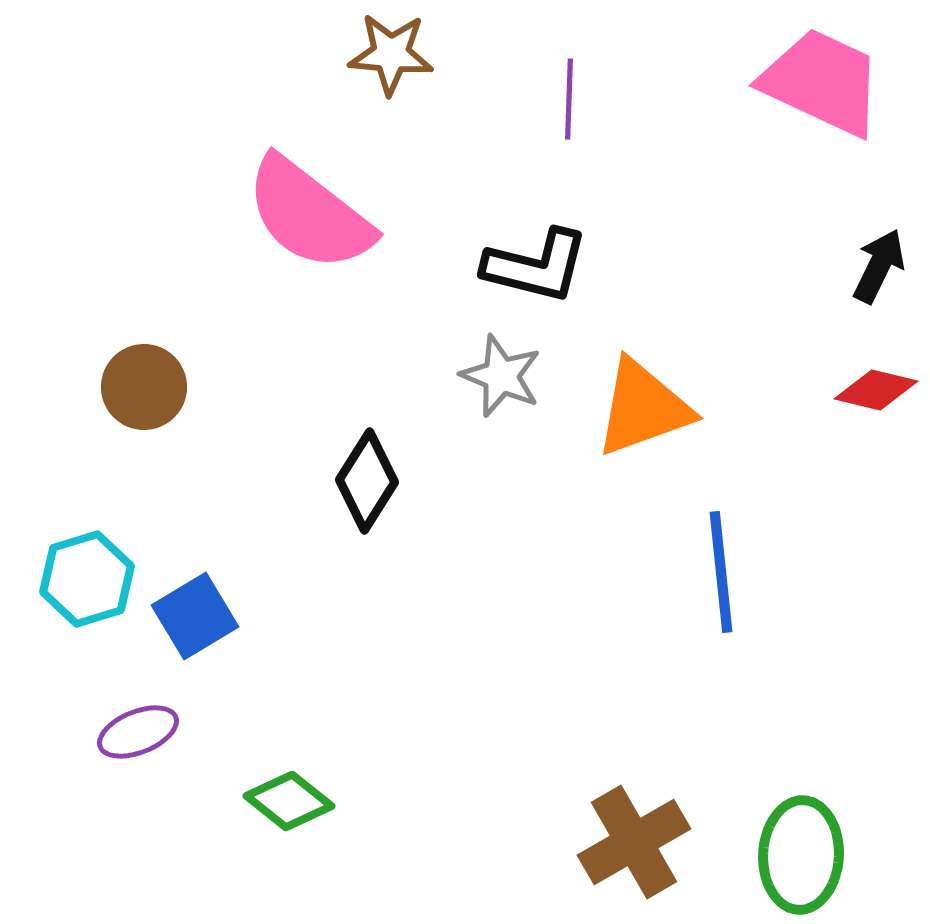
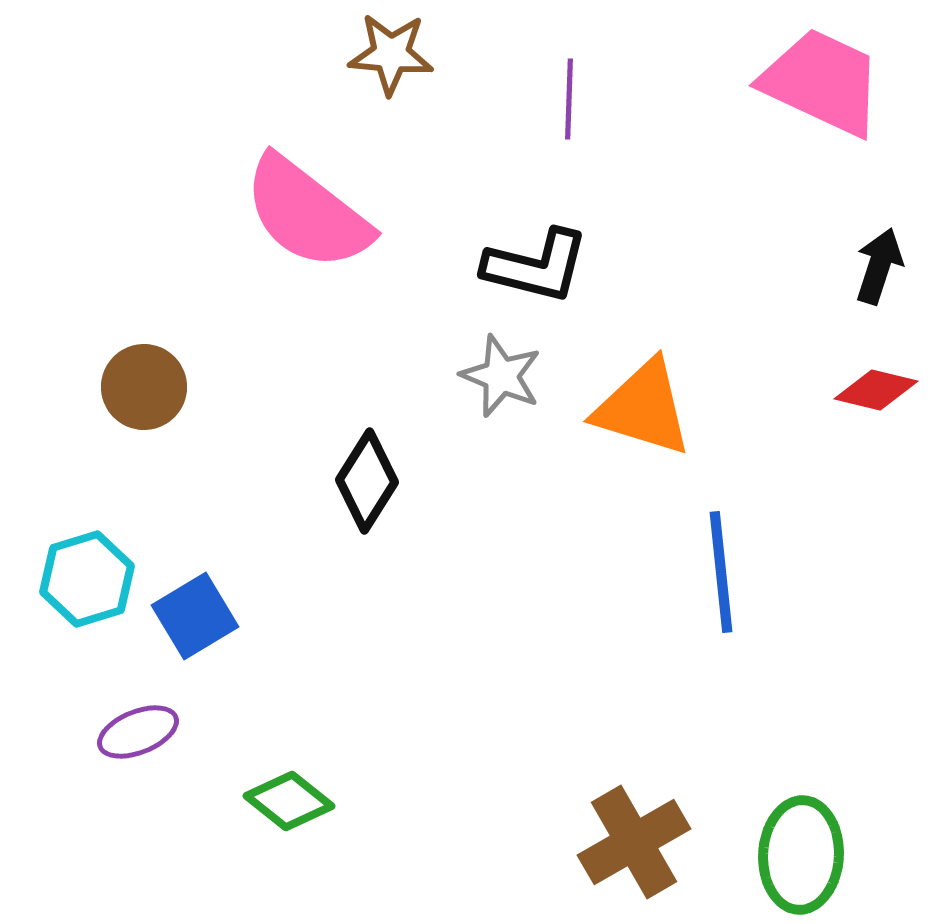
pink semicircle: moved 2 px left, 1 px up
black arrow: rotated 8 degrees counterclockwise
orange triangle: rotated 37 degrees clockwise
